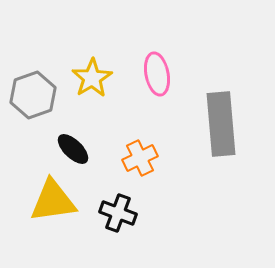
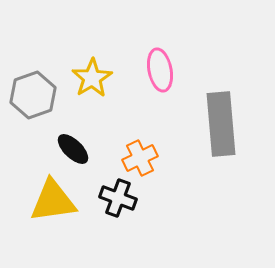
pink ellipse: moved 3 px right, 4 px up
black cross: moved 15 px up
